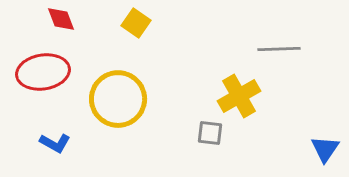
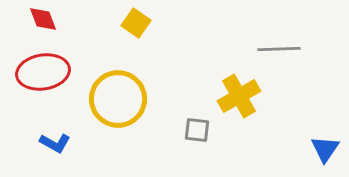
red diamond: moved 18 px left
gray square: moved 13 px left, 3 px up
